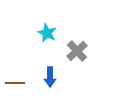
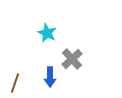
gray cross: moved 5 px left, 8 px down
brown line: rotated 72 degrees counterclockwise
